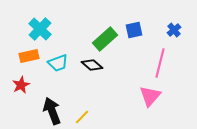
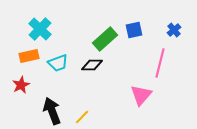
black diamond: rotated 40 degrees counterclockwise
pink triangle: moved 9 px left, 1 px up
